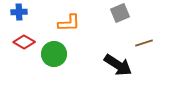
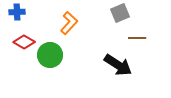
blue cross: moved 2 px left
orange L-shape: rotated 45 degrees counterclockwise
brown line: moved 7 px left, 5 px up; rotated 18 degrees clockwise
green circle: moved 4 px left, 1 px down
